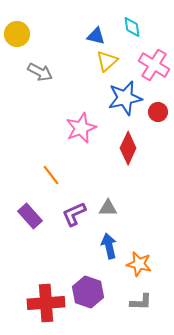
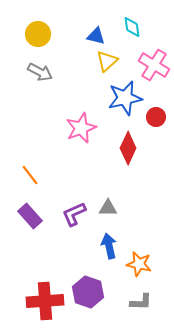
yellow circle: moved 21 px right
red circle: moved 2 px left, 5 px down
orange line: moved 21 px left
red cross: moved 1 px left, 2 px up
